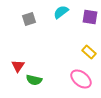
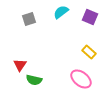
purple square: rotated 14 degrees clockwise
red triangle: moved 2 px right, 1 px up
